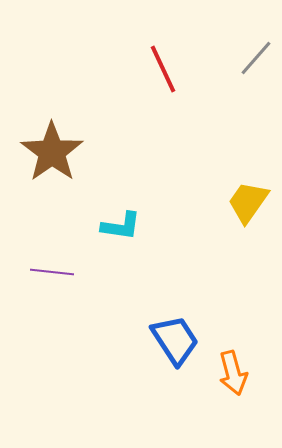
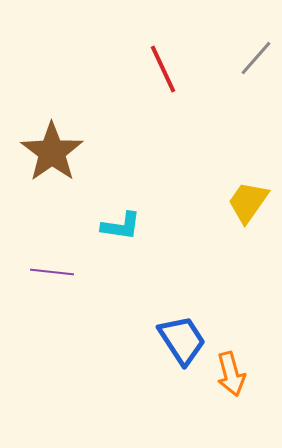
blue trapezoid: moved 7 px right
orange arrow: moved 2 px left, 1 px down
